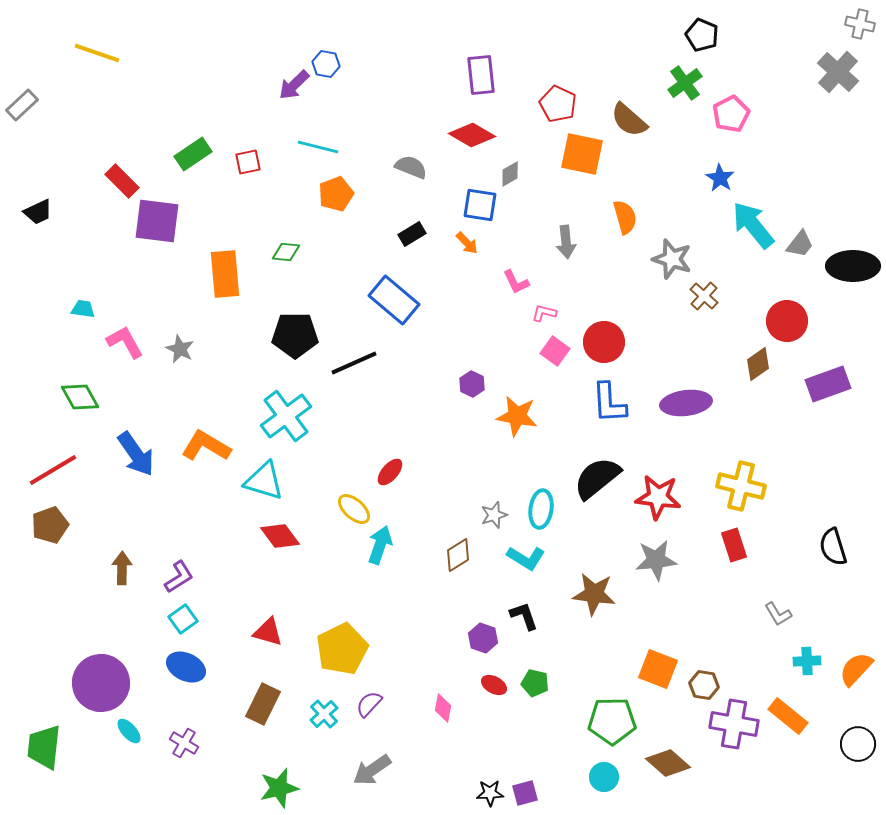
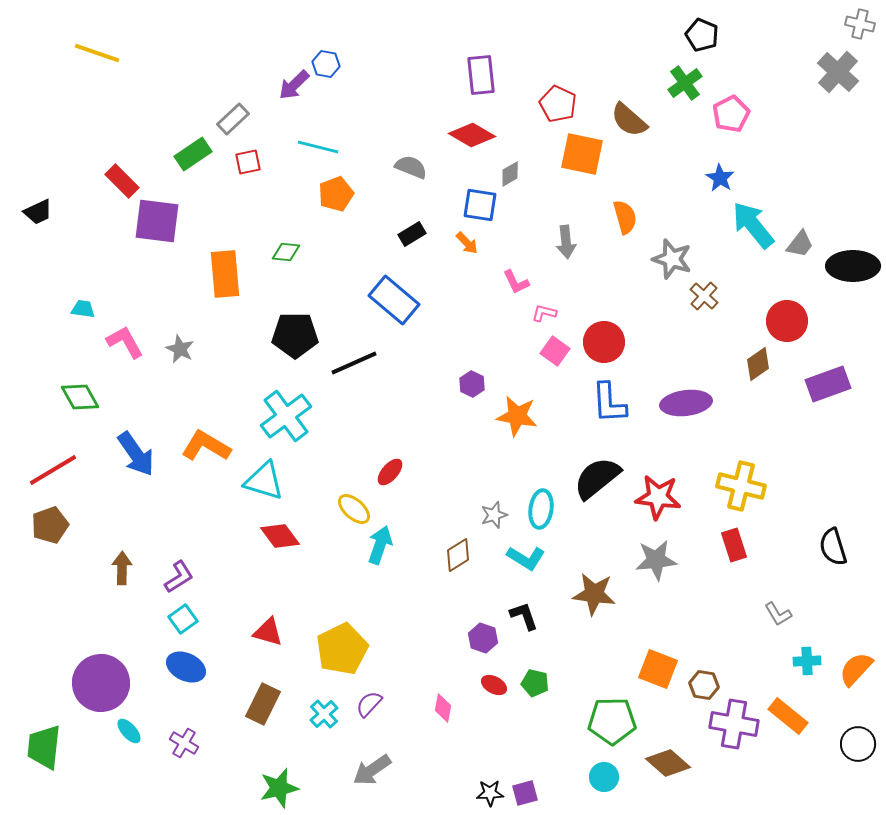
gray rectangle at (22, 105): moved 211 px right, 14 px down
